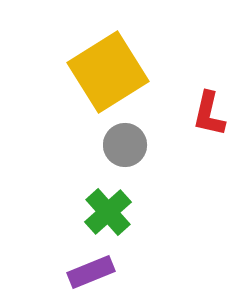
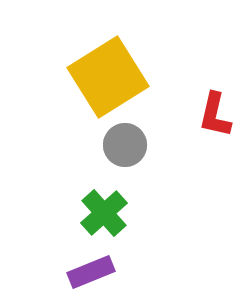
yellow square: moved 5 px down
red L-shape: moved 6 px right, 1 px down
green cross: moved 4 px left, 1 px down
